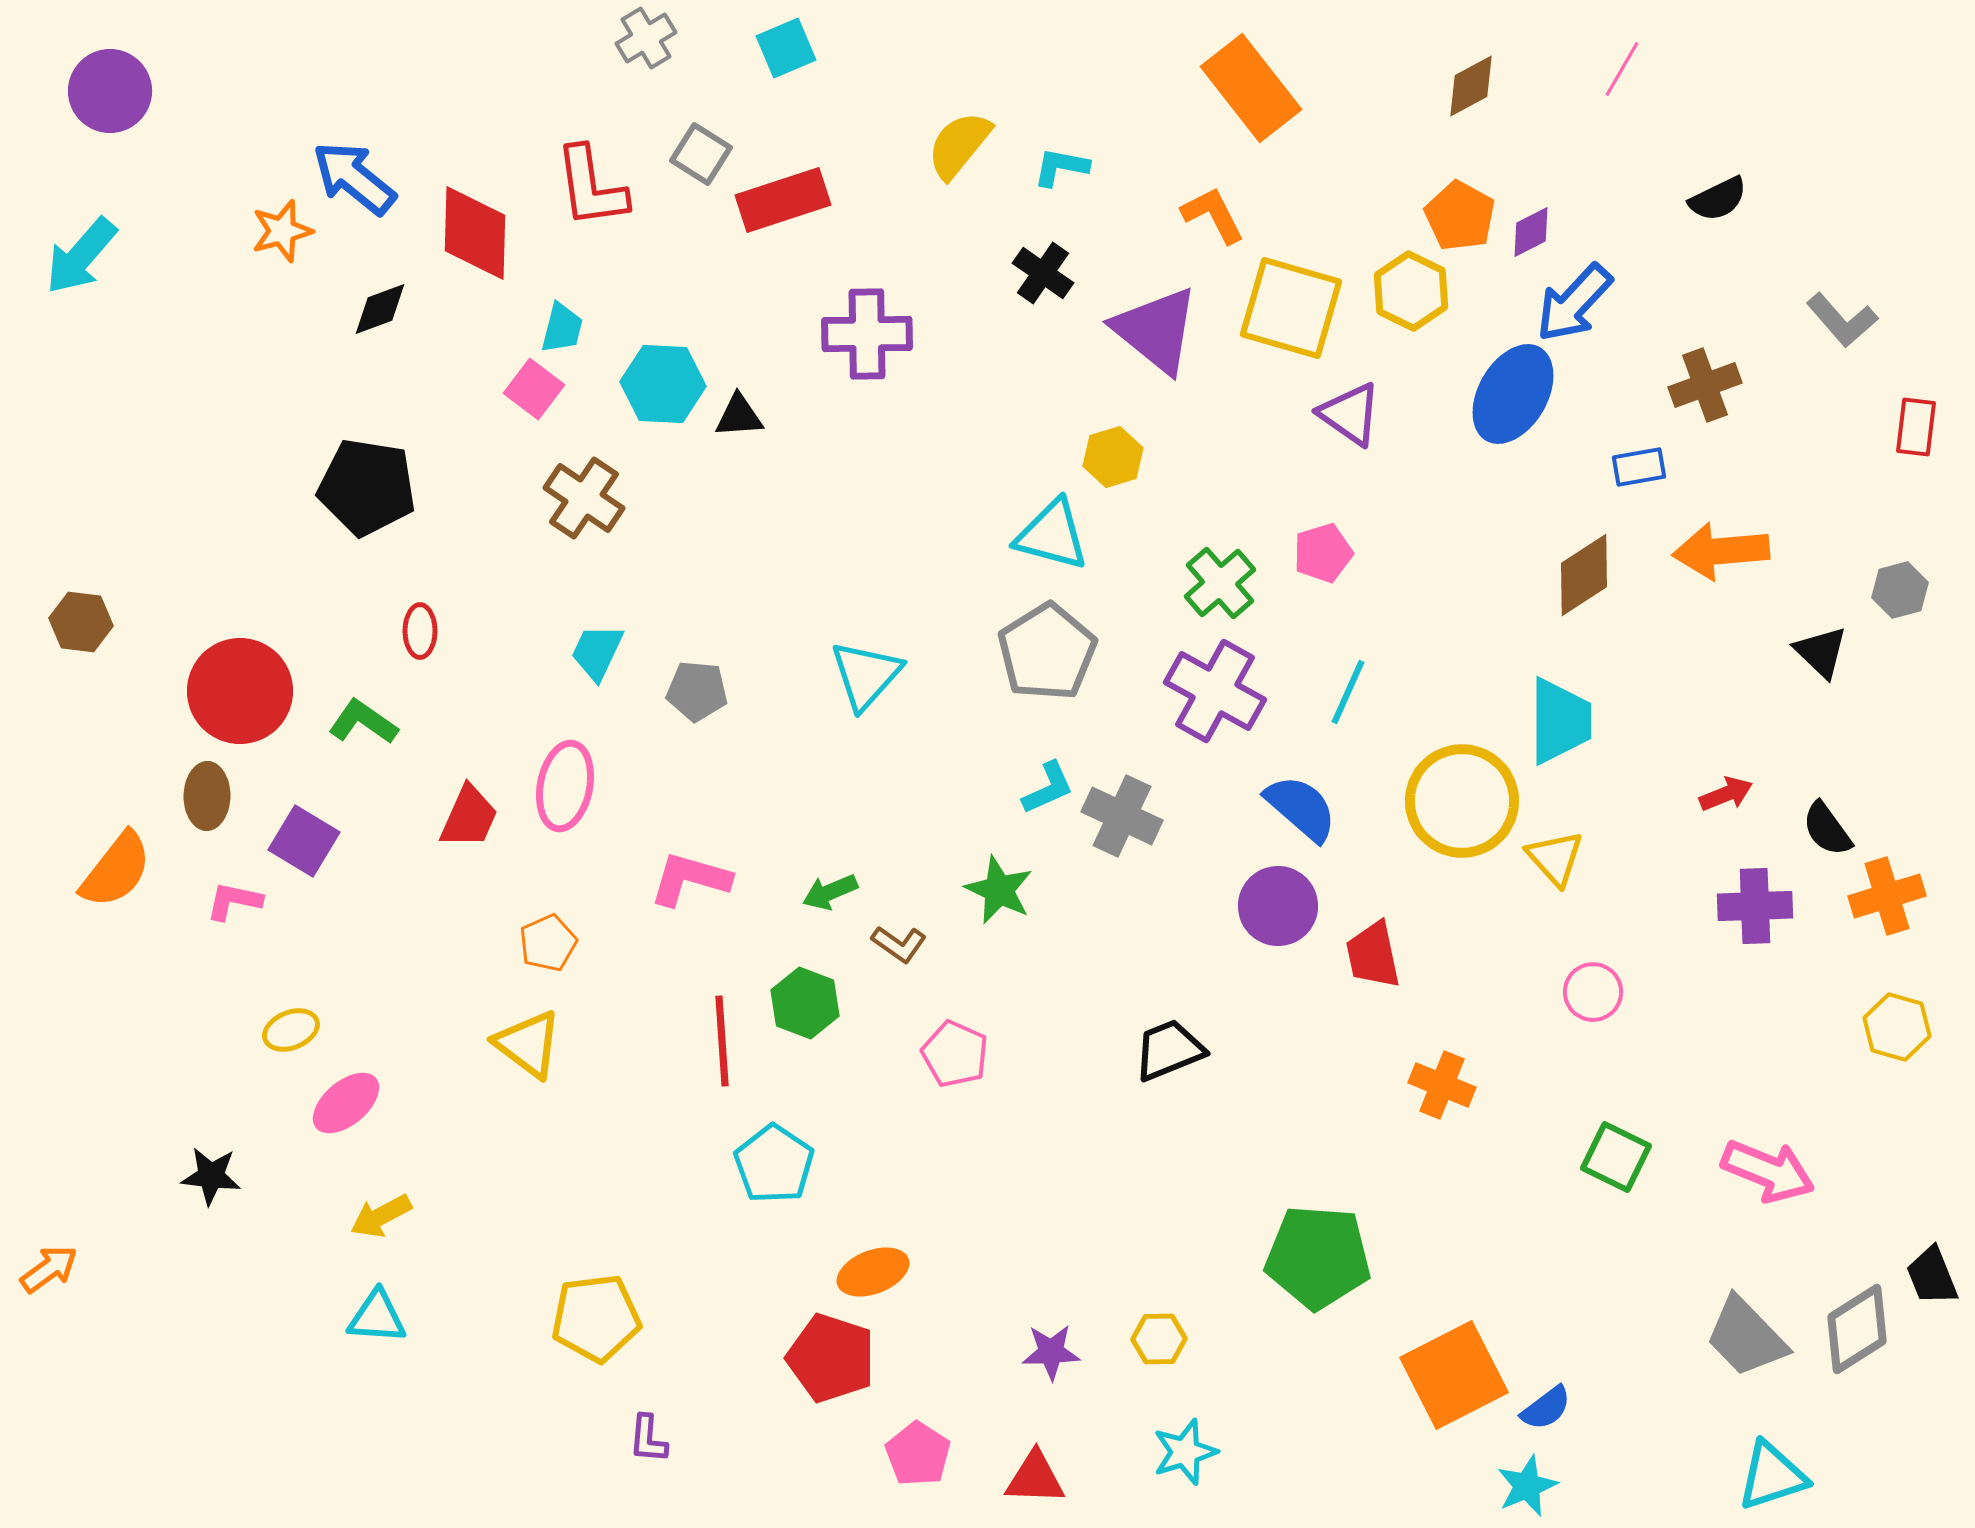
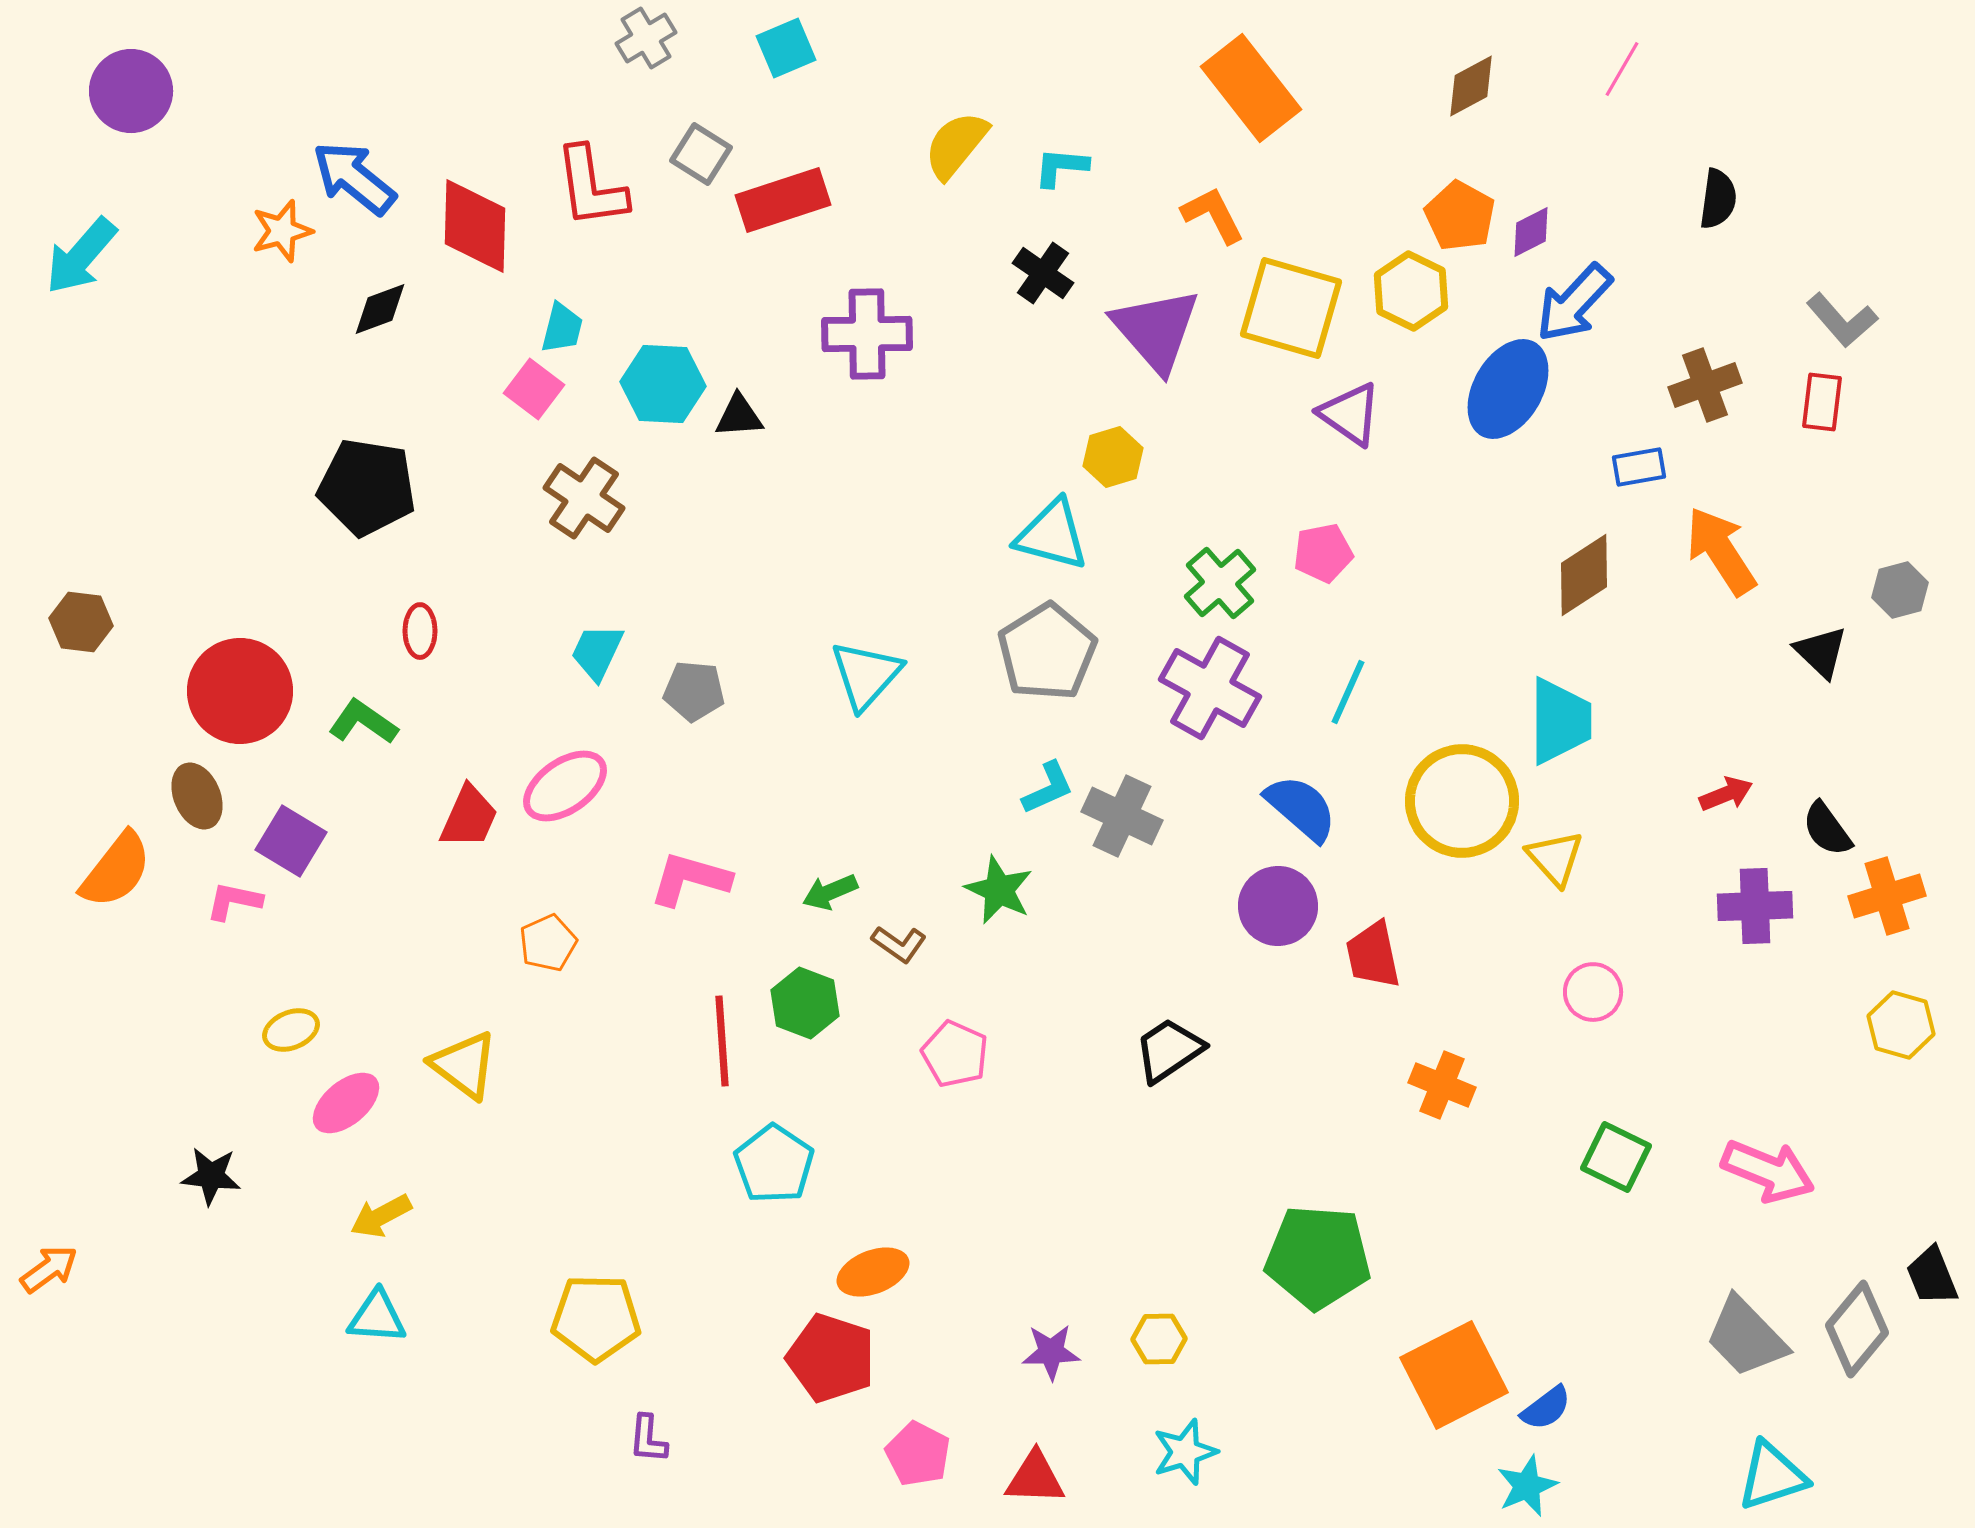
purple circle at (110, 91): moved 21 px right
yellow semicircle at (959, 145): moved 3 px left
cyan L-shape at (1061, 167): rotated 6 degrees counterclockwise
black semicircle at (1718, 199): rotated 56 degrees counterclockwise
red diamond at (475, 233): moved 7 px up
purple triangle at (1156, 330): rotated 10 degrees clockwise
blue ellipse at (1513, 394): moved 5 px left, 5 px up
red rectangle at (1916, 427): moved 94 px left, 25 px up
orange arrow at (1721, 551): rotated 62 degrees clockwise
pink pentagon at (1323, 553): rotated 6 degrees clockwise
gray pentagon at (697, 691): moved 3 px left
purple cross at (1215, 691): moved 5 px left, 3 px up
pink ellipse at (565, 786): rotated 44 degrees clockwise
brown ellipse at (207, 796): moved 10 px left; rotated 24 degrees counterclockwise
purple square at (304, 841): moved 13 px left
yellow hexagon at (1897, 1027): moved 4 px right, 2 px up
yellow triangle at (528, 1044): moved 64 px left, 21 px down
black trapezoid at (1169, 1050): rotated 12 degrees counterclockwise
yellow pentagon at (596, 1318): rotated 8 degrees clockwise
gray diamond at (1857, 1329): rotated 18 degrees counterclockwise
pink pentagon at (918, 1454): rotated 6 degrees counterclockwise
